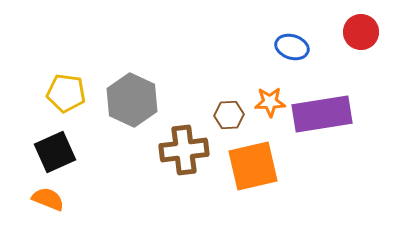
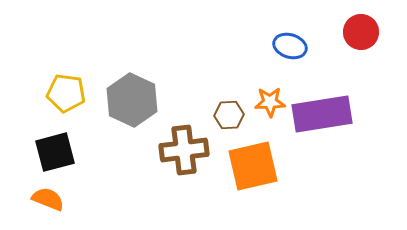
blue ellipse: moved 2 px left, 1 px up
black square: rotated 9 degrees clockwise
